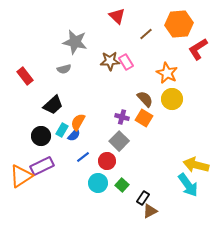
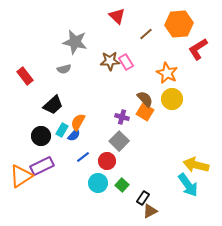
orange square: moved 1 px right, 6 px up
